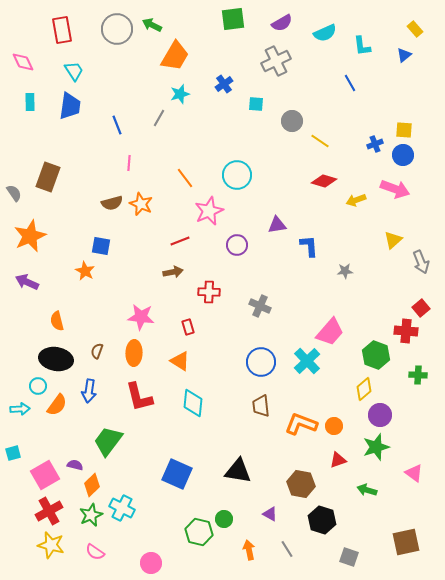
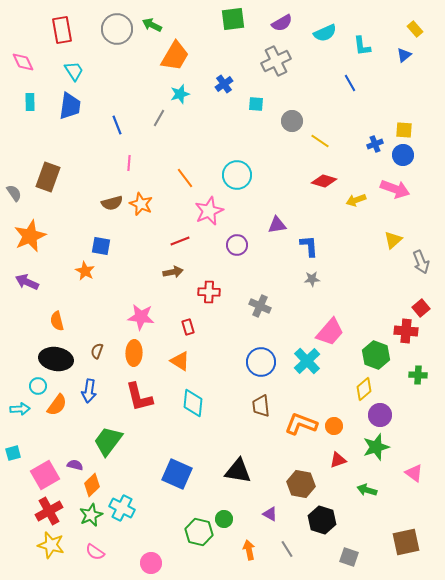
gray star at (345, 271): moved 33 px left, 8 px down
